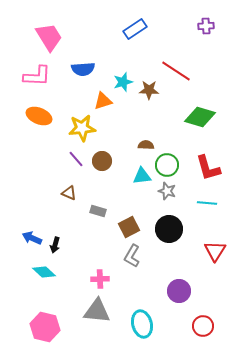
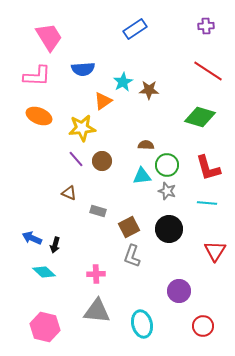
red line: moved 32 px right
cyan star: rotated 12 degrees counterclockwise
orange triangle: rotated 18 degrees counterclockwise
gray L-shape: rotated 10 degrees counterclockwise
pink cross: moved 4 px left, 5 px up
